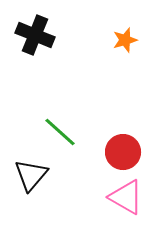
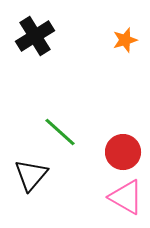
black cross: moved 1 px down; rotated 36 degrees clockwise
